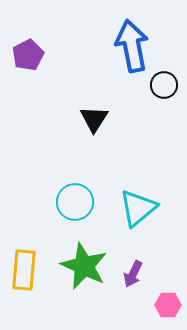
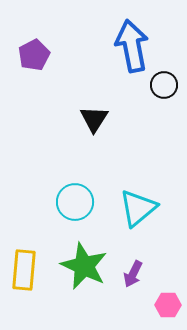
purple pentagon: moved 6 px right
